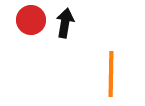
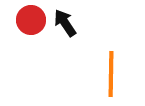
black arrow: rotated 44 degrees counterclockwise
